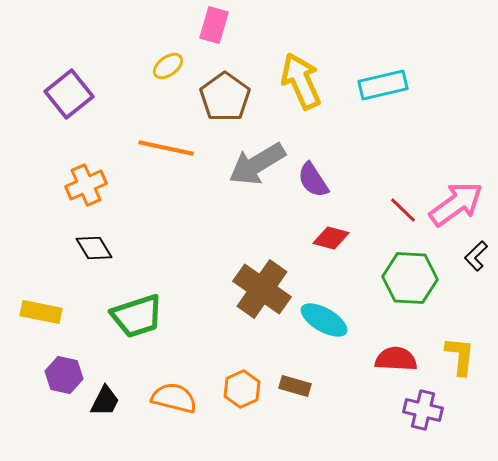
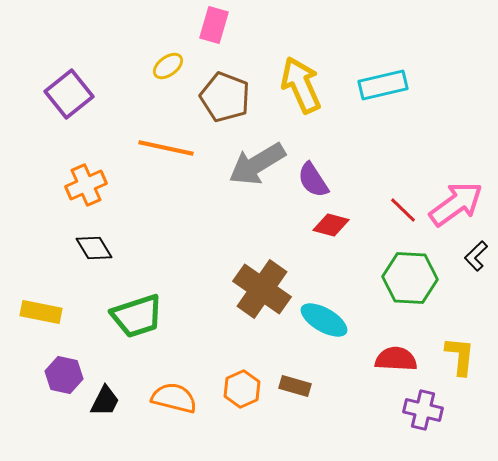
yellow arrow: moved 4 px down
brown pentagon: rotated 15 degrees counterclockwise
red diamond: moved 13 px up
